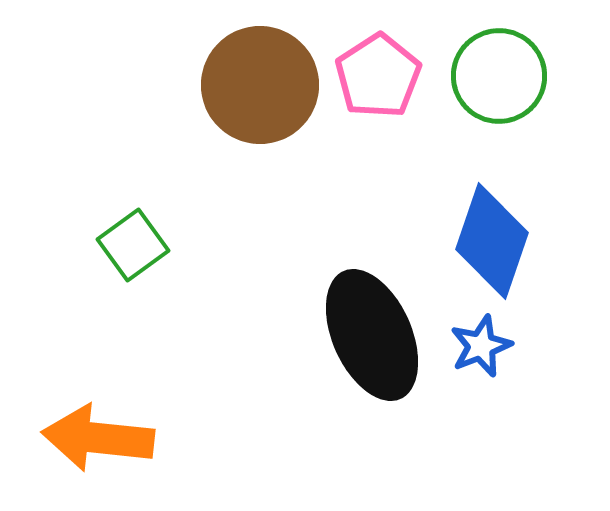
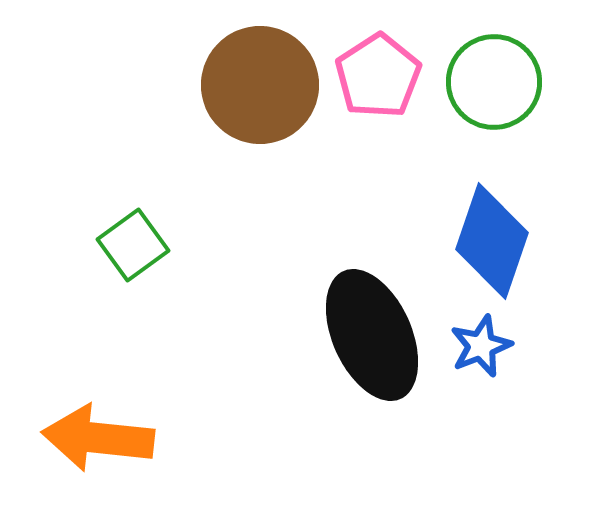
green circle: moved 5 px left, 6 px down
